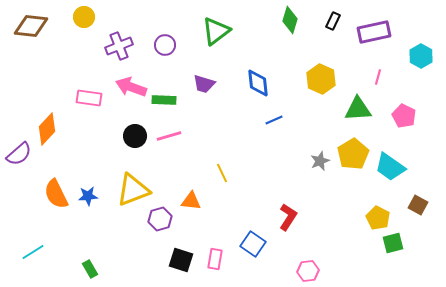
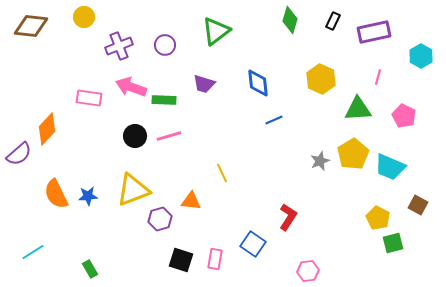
cyan trapezoid at (390, 167): rotated 12 degrees counterclockwise
